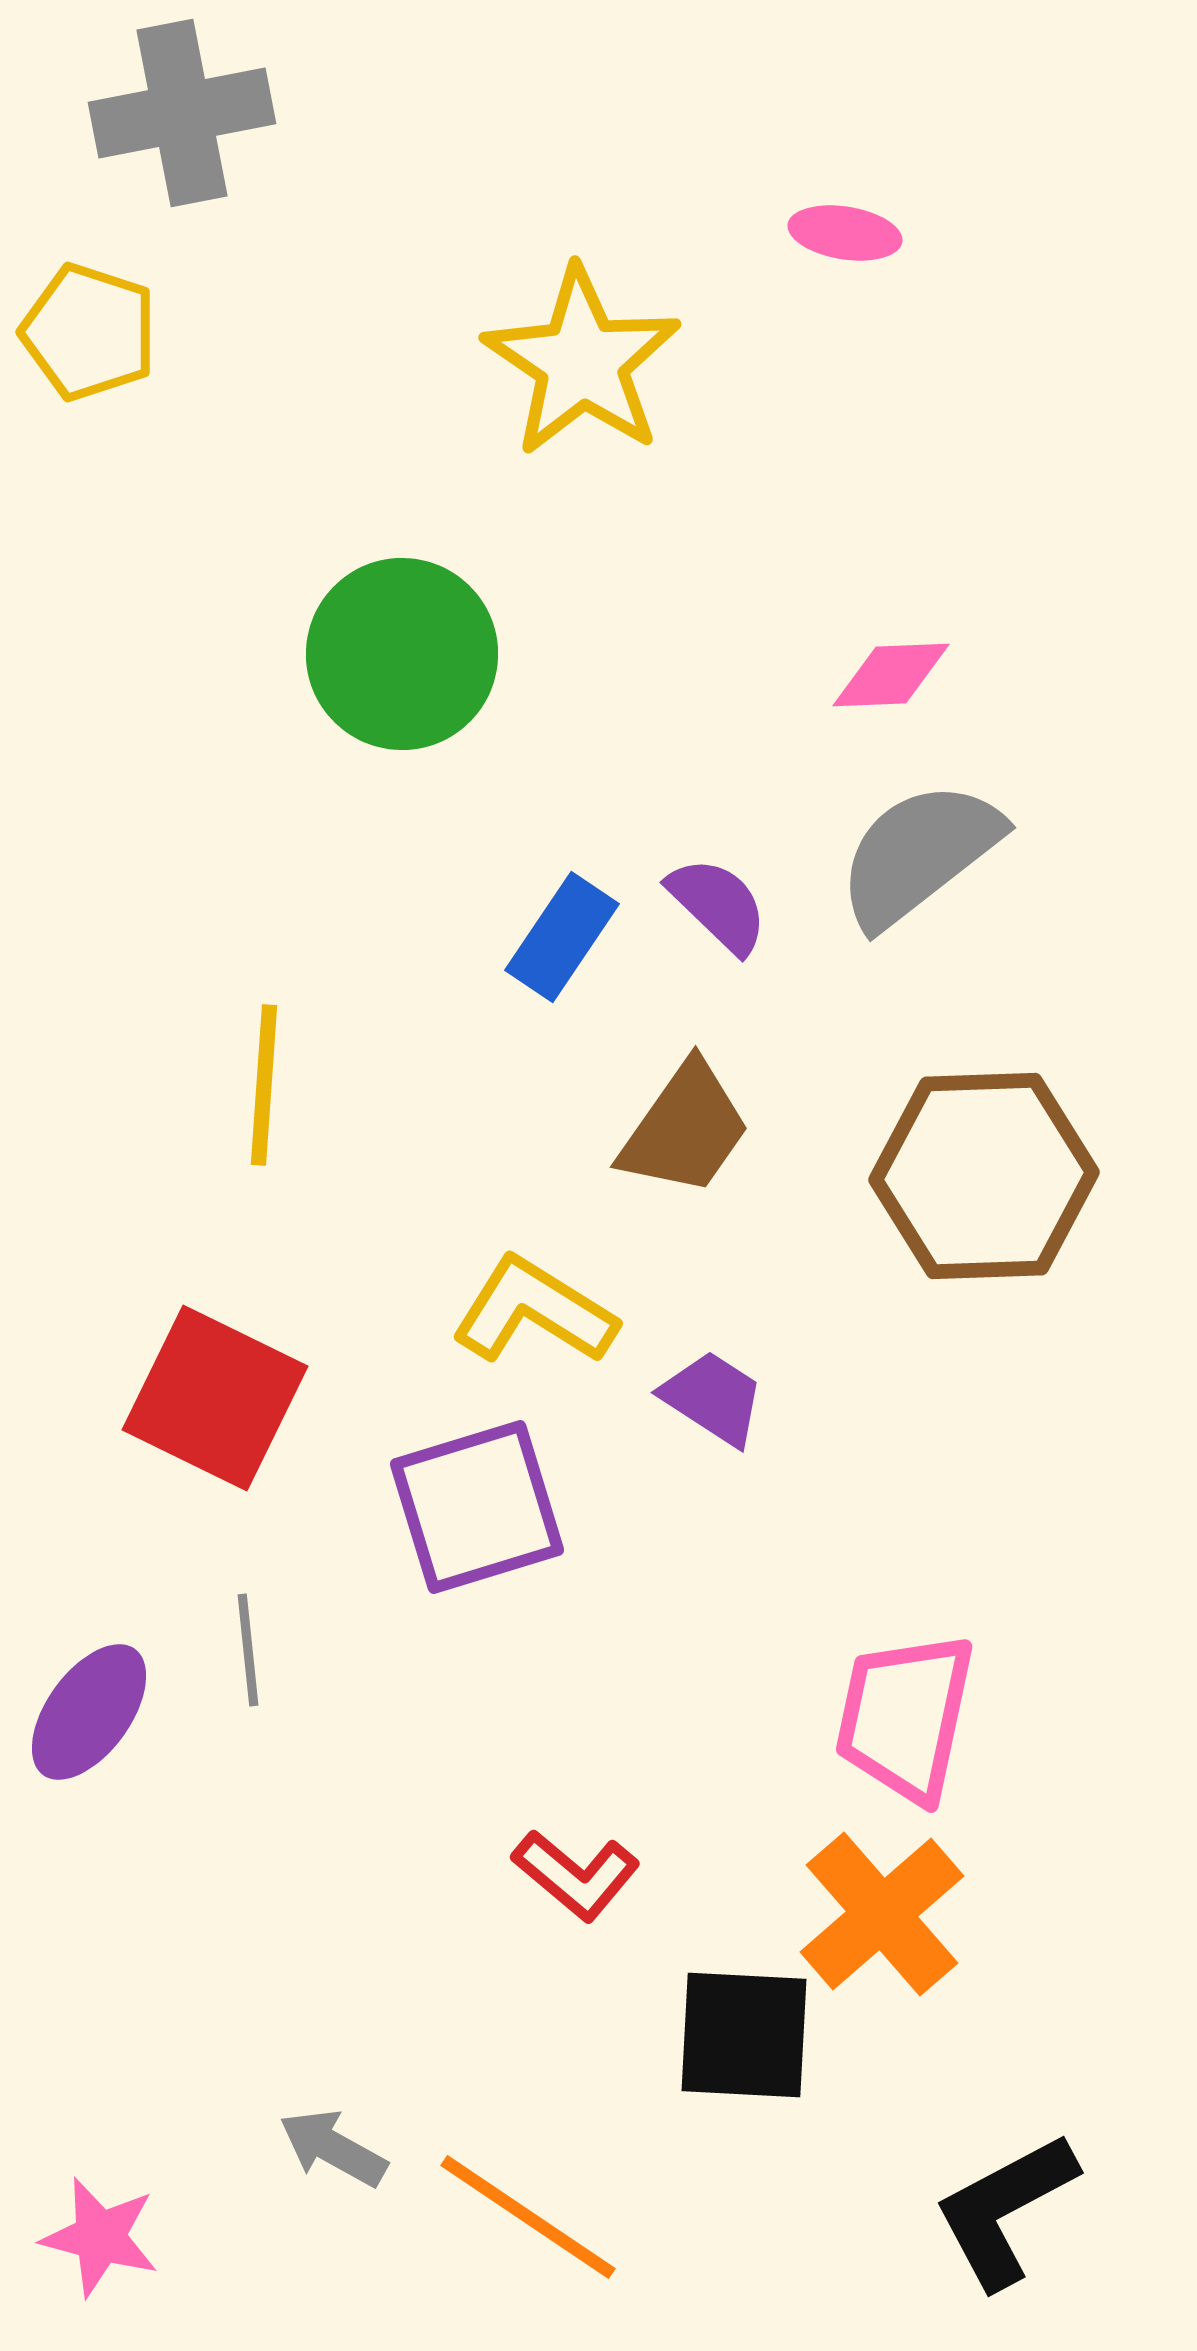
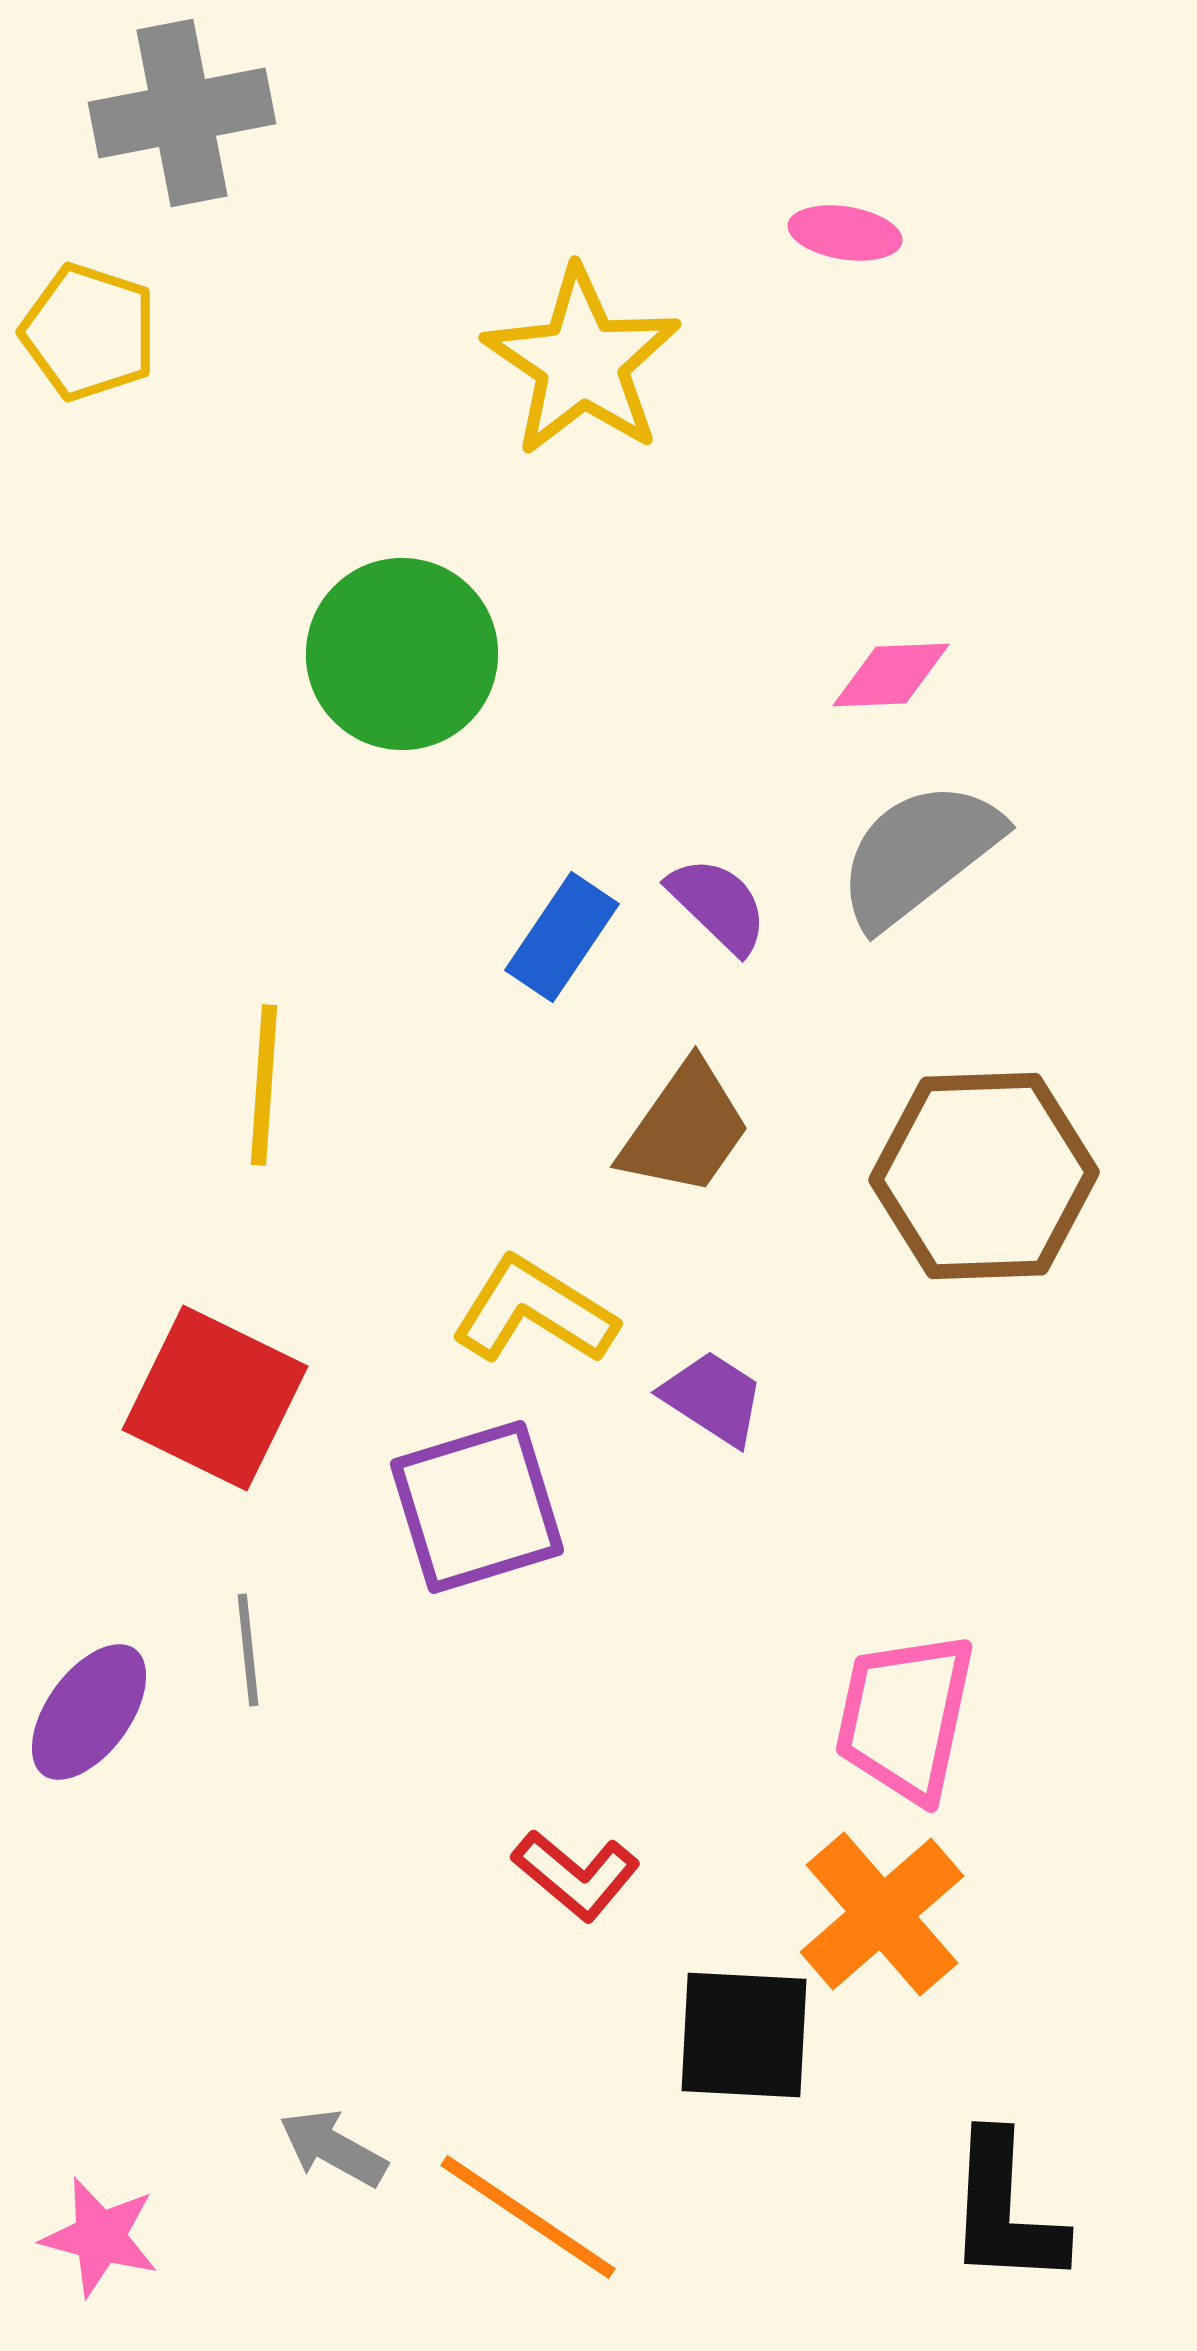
black L-shape: rotated 59 degrees counterclockwise
